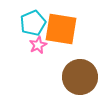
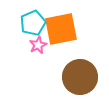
orange square: rotated 20 degrees counterclockwise
